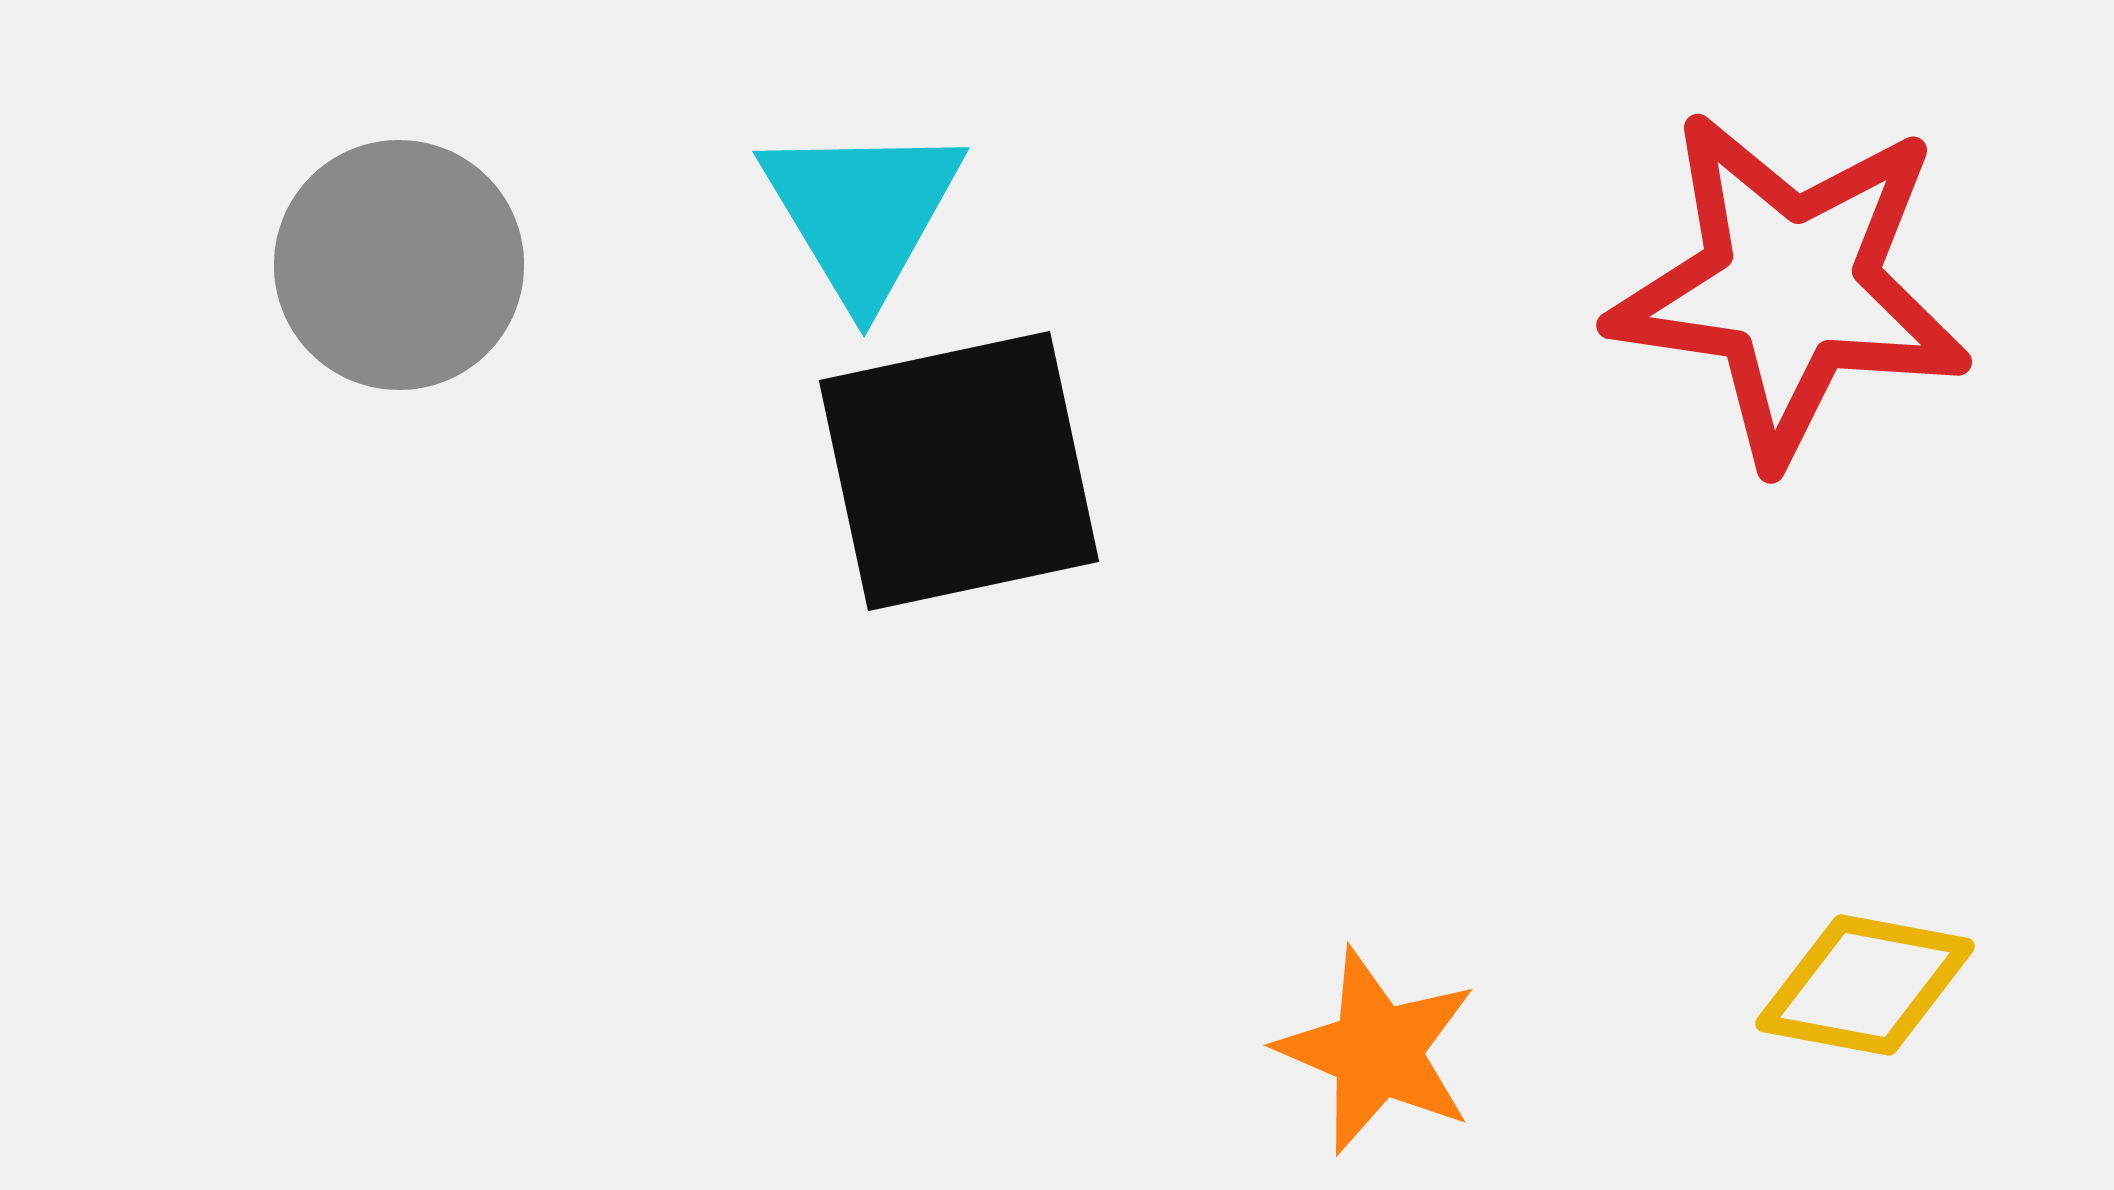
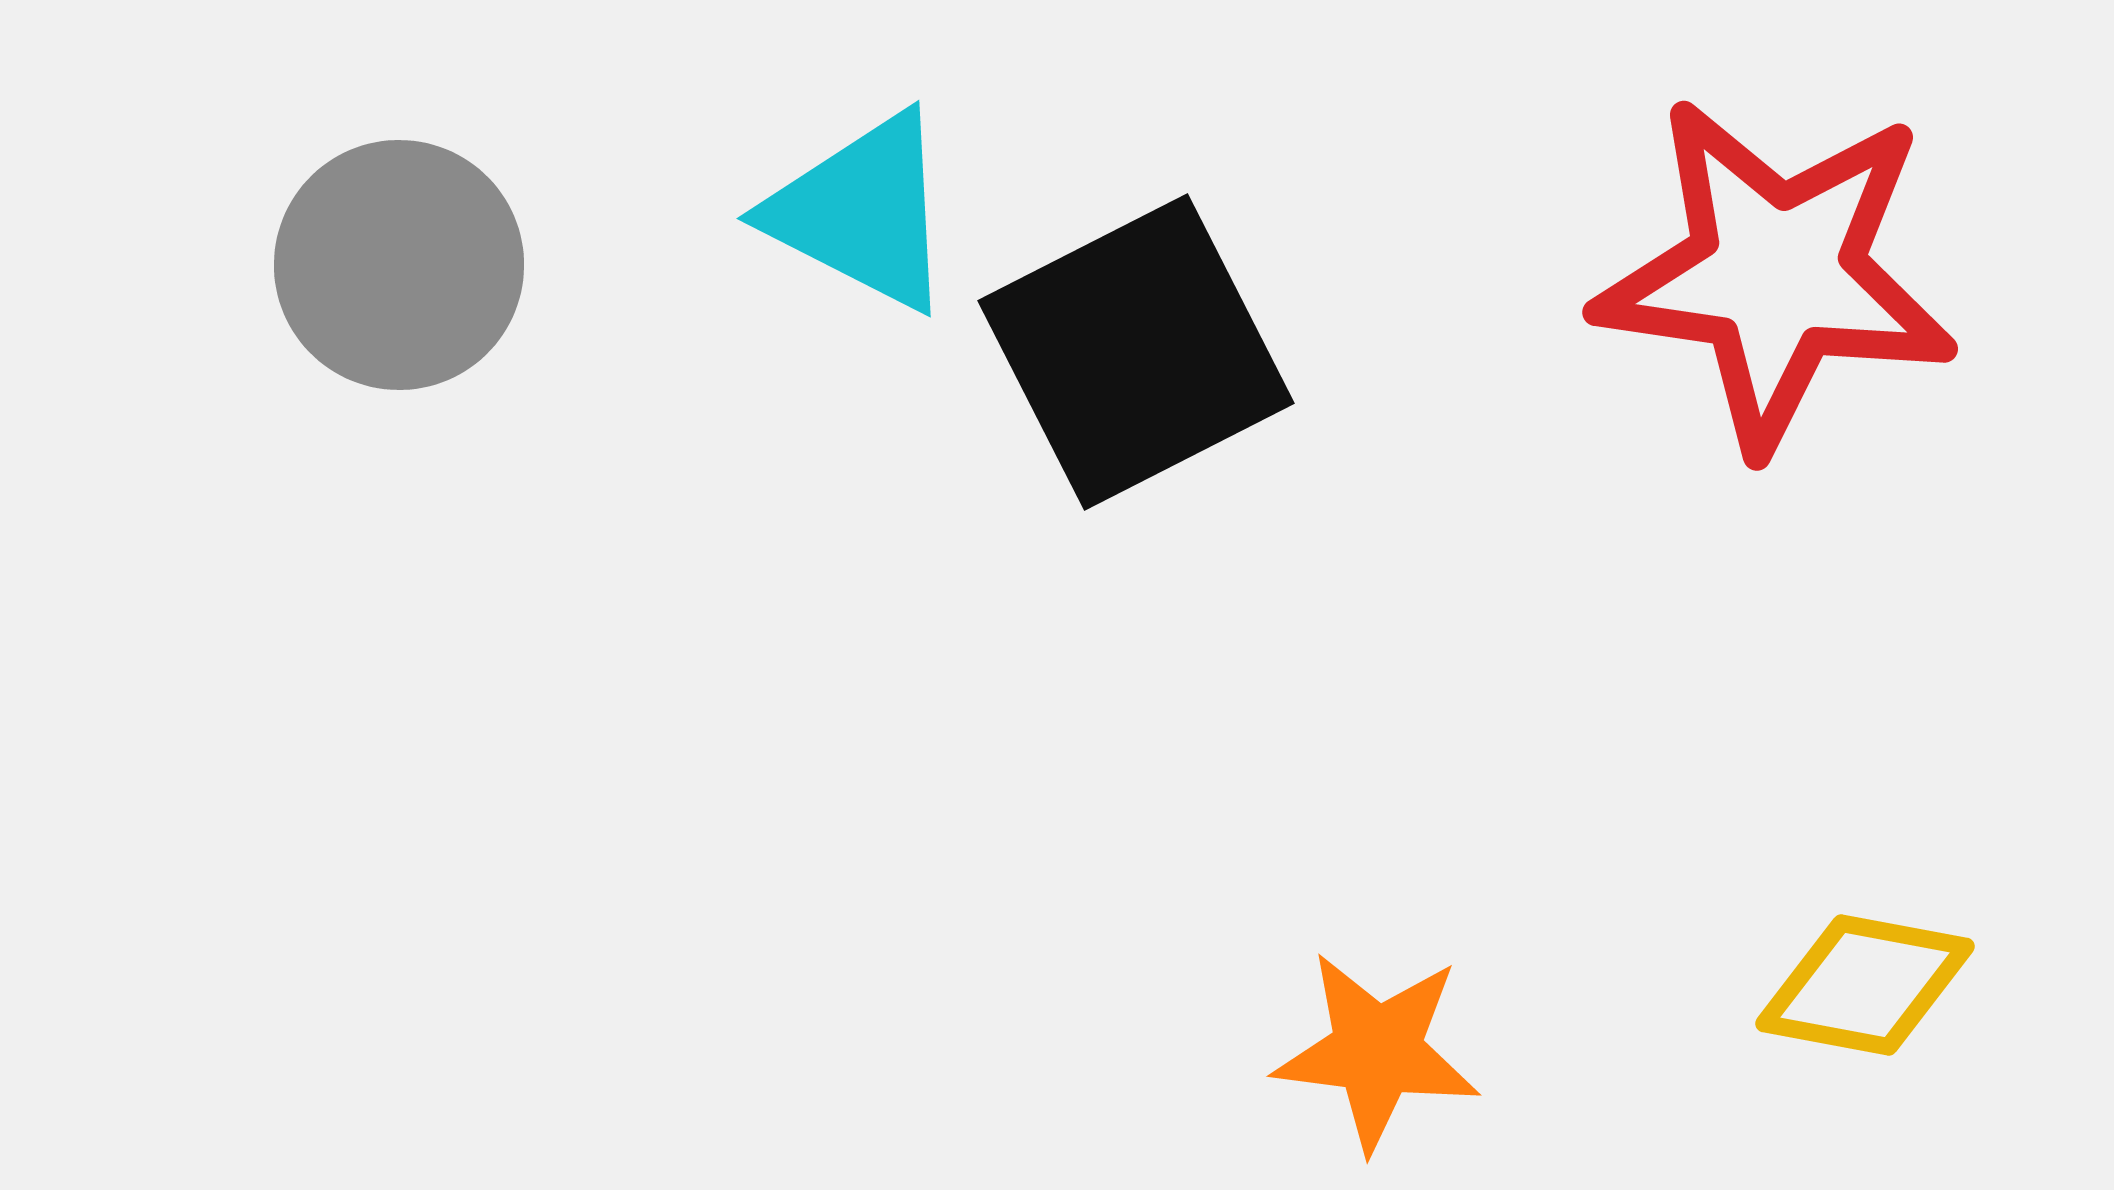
cyan triangle: rotated 32 degrees counterclockwise
red star: moved 14 px left, 13 px up
black square: moved 177 px right, 119 px up; rotated 15 degrees counterclockwise
orange star: rotated 16 degrees counterclockwise
